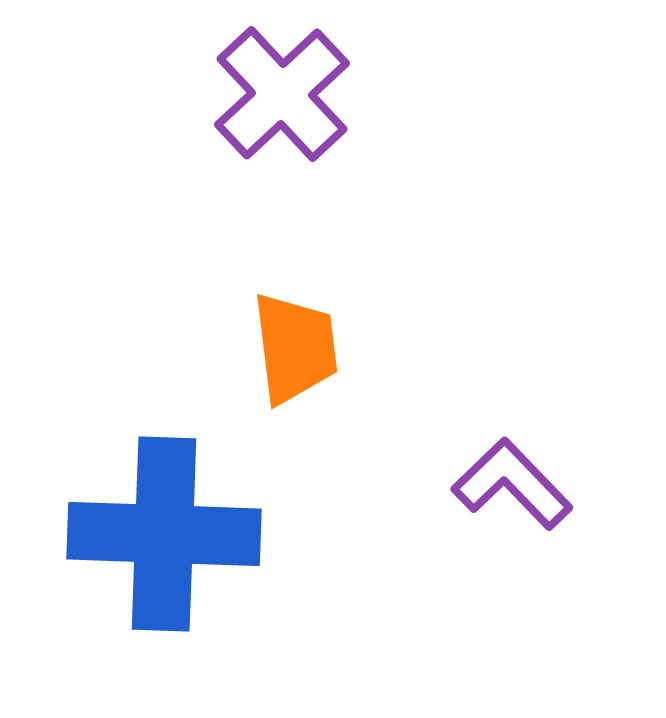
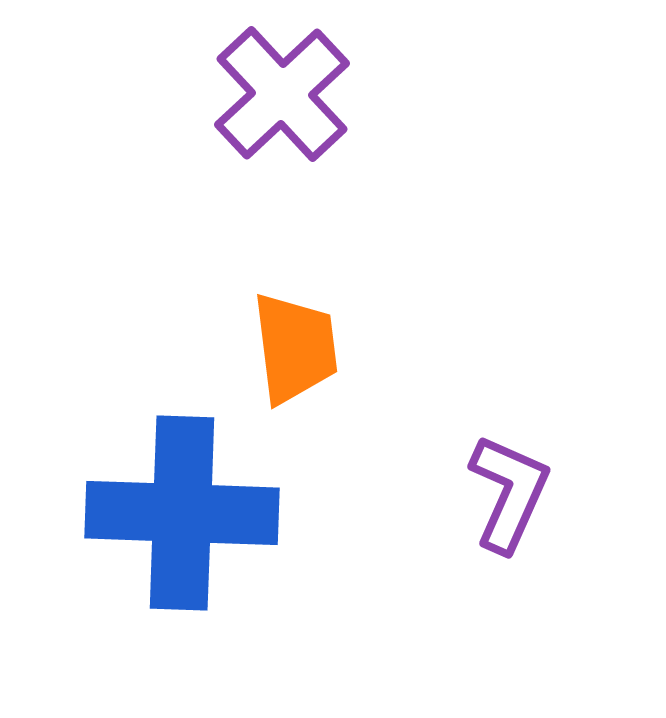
purple L-shape: moved 3 px left, 9 px down; rotated 68 degrees clockwise
blue cross: moved 18 px right, 21 px up
